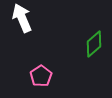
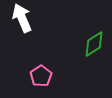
green diamond: rotated 8 degrees clockwise
